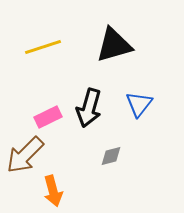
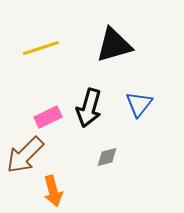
yellow line: moved 2 px left, 1 px down
gray diamond: moved 4 px left, 1 px down
